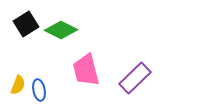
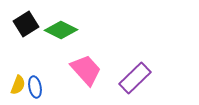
pink trapezoid: rotated 152 degrees clockwise
blue ellipse: moved 4 px left, 3 px up
